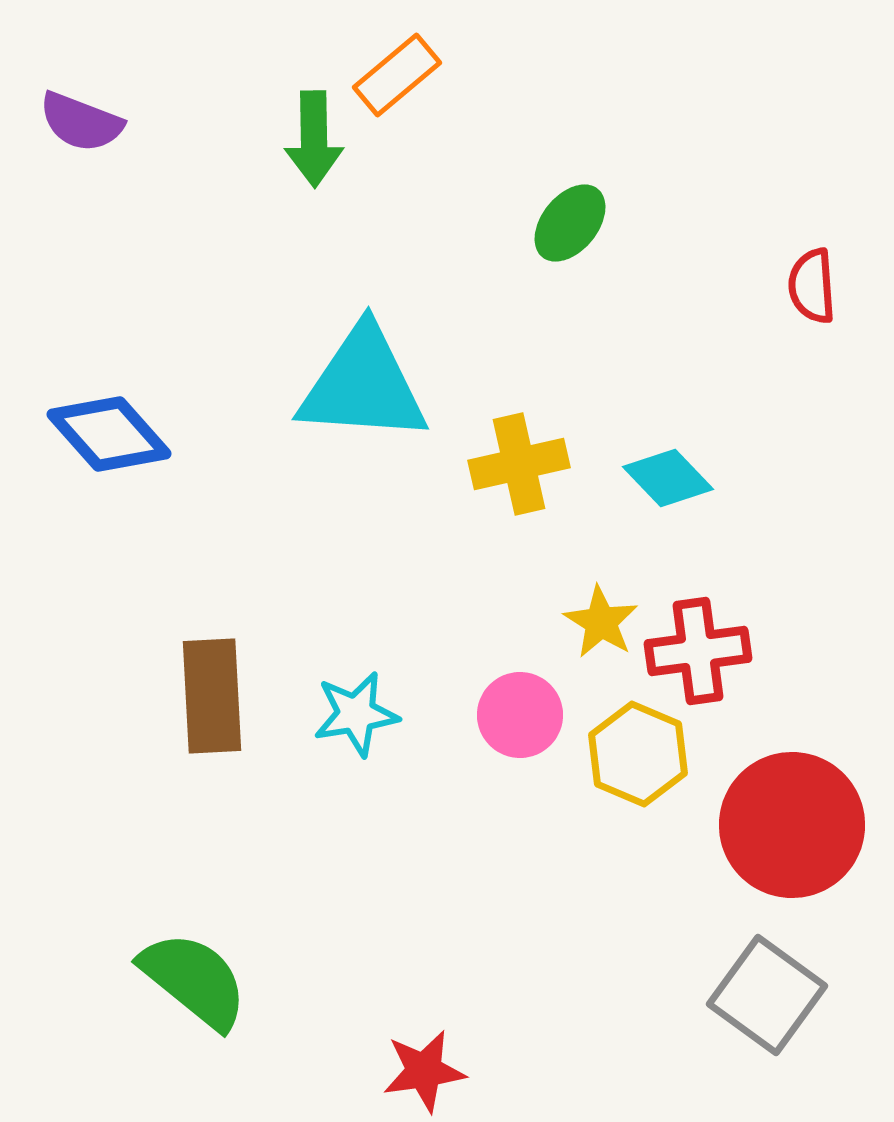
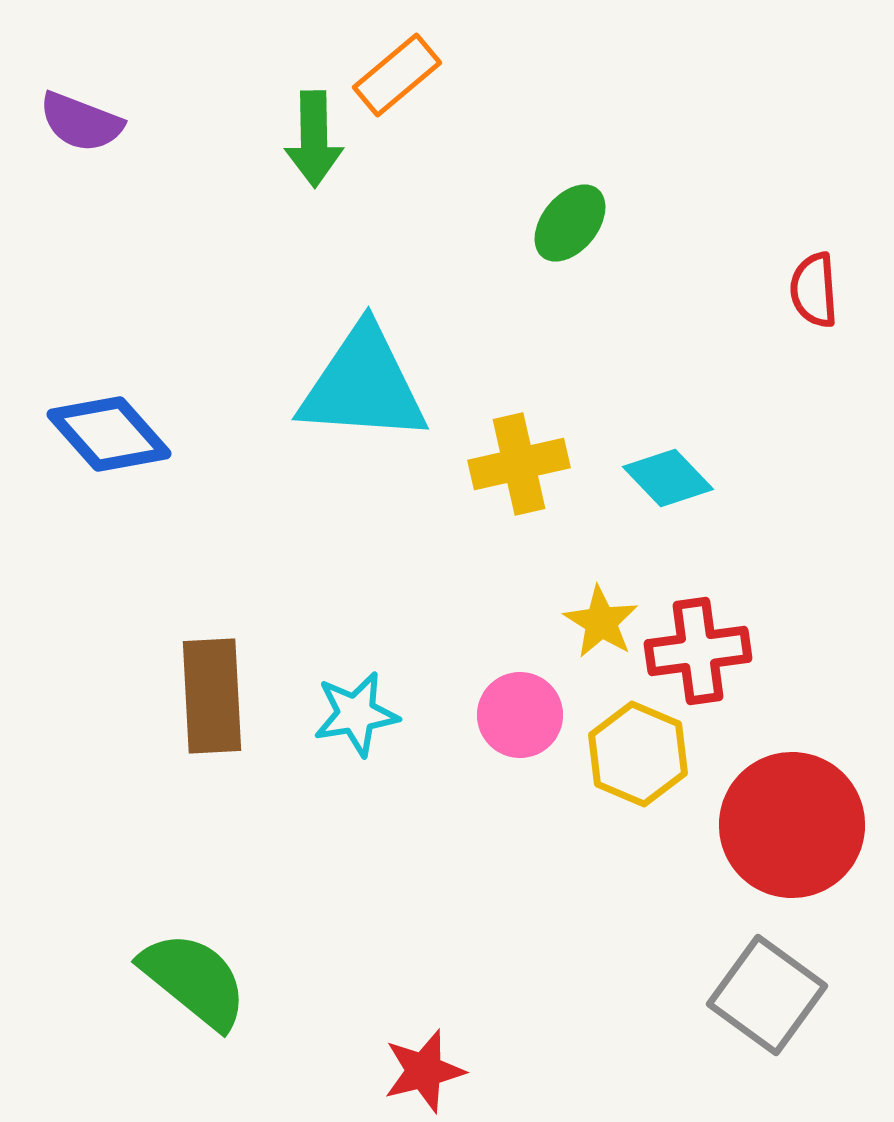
red semicircle: moved 2 px right, 4 px down
red star: rotated 6 degrees counterclockwise
